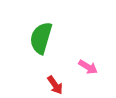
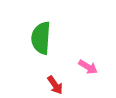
green semicircle: rotated 12 degrees counterclockwise
